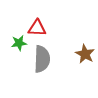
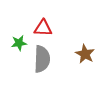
red triangle: moved 6 px right
